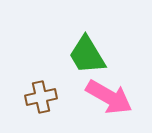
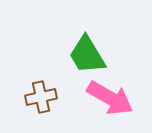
pink arrow: moved 1 px right, 1 px down
